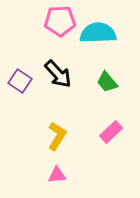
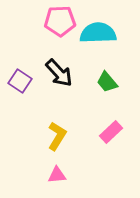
black arrow: moved 1 px right, 1 px up
